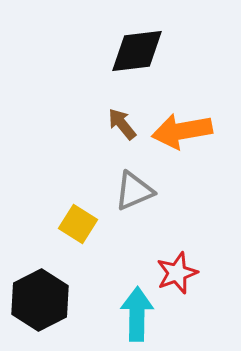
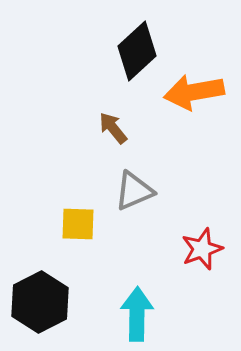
black diamond: rotated 36 degrees counterclockwise
brown arrow: moved 9 px left, 4 px down
orange arrow: moved 12 px right, 39 px up
yellow square: rotated 30 degrees counterclockwise
red star: moved 25 px right, 24 px up
black hexagon: moved 2 px down
